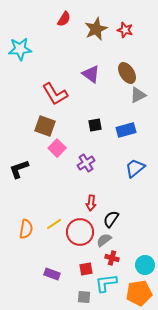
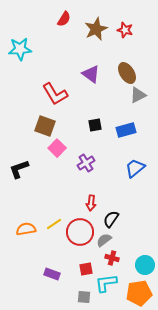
orange semicircle: rotated 108 degrees counterclockwise
